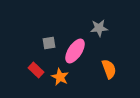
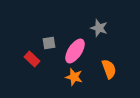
gray star: rotated 24 degrees clockwise
red rectangle: moved 4 px left, 11 px up
orange star: moved 14 px right; rotated 12 degrees counterclockwise
